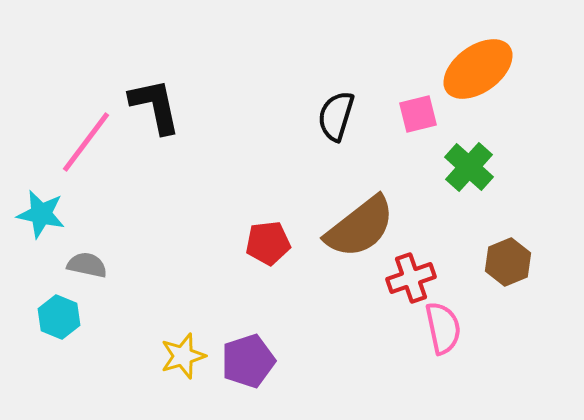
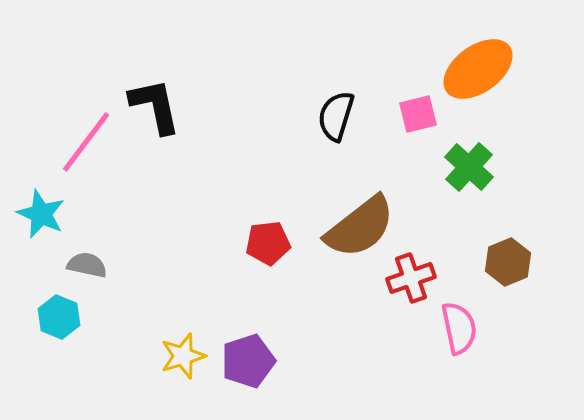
cyan star: rotated 12 degrees clockwise
pink semicircle: moved 16 px right
